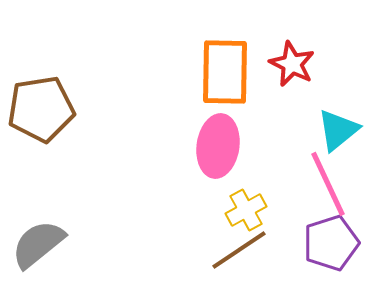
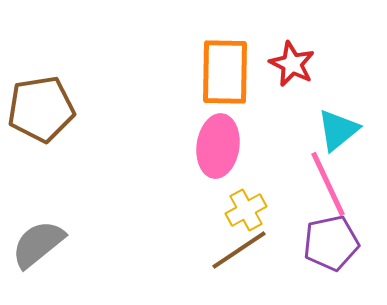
purple pentagon: rotated 6 degrees clockwise
